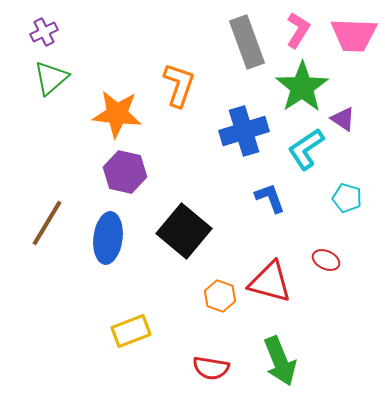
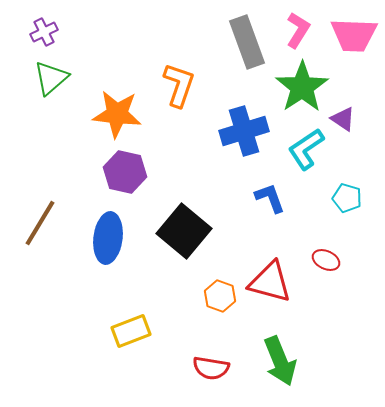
brown line: moved 7 px left
